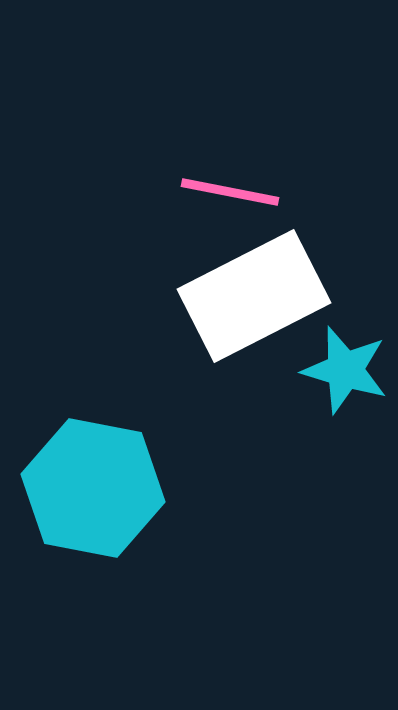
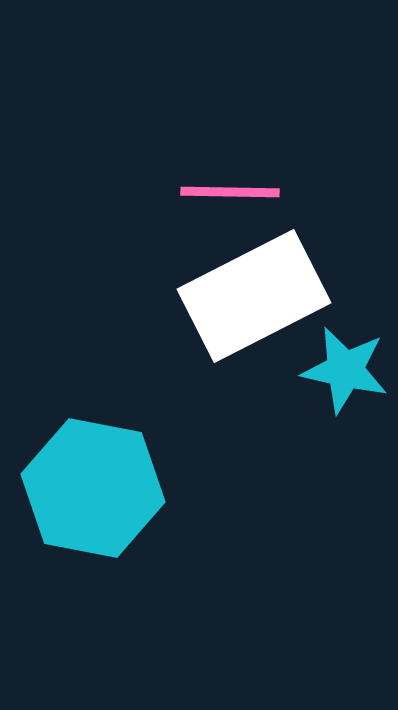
pink line: rotated 10 degrees counterclockwise
cyan star: rotated 4 degrees counterclockwise
